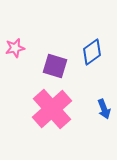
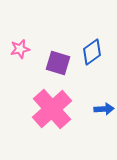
pink star: moved 5 px right, 1 px down
purple square: moved 3 px right, 3 px up
blue arrow: rotated 72 degrees counterclockwise
